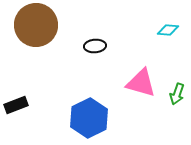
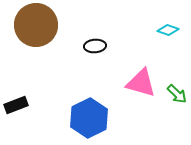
cyan diamond: rotated 15 degrees clockwise
green arrow: rotated 65 degrees counterclockwise
